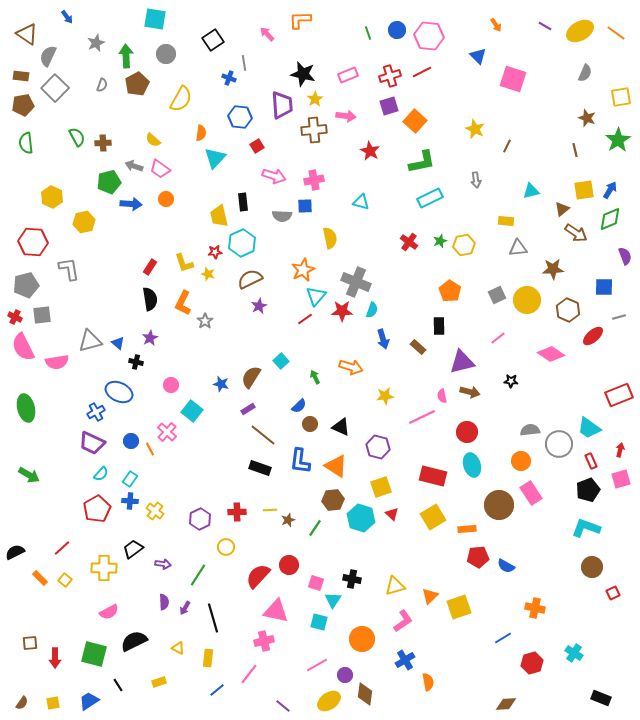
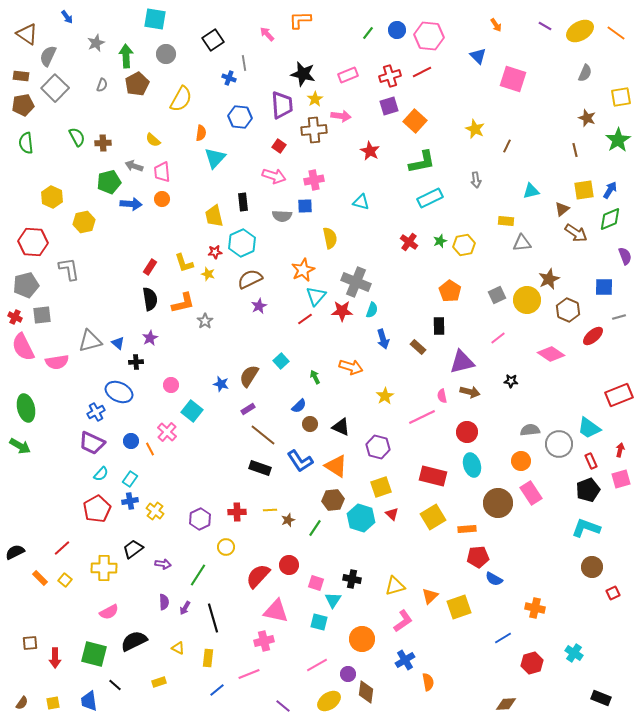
green line at (368, 33): rotated 56 degrees clockwise
pink arrow at (346, 116): moved 5 px left
red square at (257, 146): moved 22 px right; rotated 24 degrees counterclockwise
pink trapezoid at (160, 169): moved 2 px right, 3 px down; rotated 50 degrees clockwise
orange circle at (166, 199): moved 4 px left
yellow trapezoid at (219, 216): moved 5 px left
gray triangle at (518, 248): moved 4 px right, 5 px up
brown star at (553, 269): moved 4 px left, 10 px down; rotated 20 degrees counterclockwise
orange L-shape at (183, 303): rotated 130 degrees counterclockwise
black cross at (136, 362): rotated 16 degrees counterclockwise
brown semicircle at (251, 377): moved 2 px left, 1 px up
yellow star at (385, 396): rotated 24 degrees counterclockwise
blue L-shape at (300, 461): rotated 40 degrees counterclockwise
green arrow at (29, 475): moved 9 px left, 29 px up
blue cross at (130, 501): rotated 14 degrees counterclockwise
brown circle at (499, 505): moved 1 px left, 2 px up
blue semicircle at (506, 566): moved 12 px left, 13 px down
pink line at (249, 674): rotated 30 degrees clockwise
purple circle at (345, 675): moved 3 px right, 1 px up
black line at (118, 685): moved 3 px left; rotated 16 degrees counterclockwise
brown diamond at (365, 694): moved 1 px right, 2 px up
blue trapezoid at (89, 701): rotated 65 degrees counterclockwise
